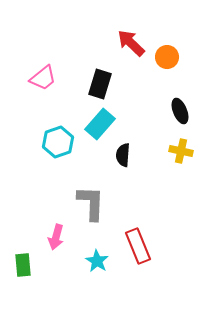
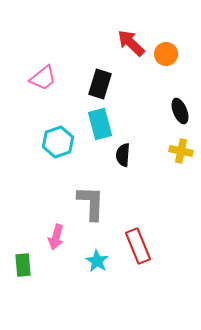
orange circle: moved 1 px left, 3 px up
cyan rectangle: rotated 56 degrees counterclockwise
